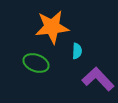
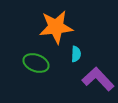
orange star: moved 4 px right
cyan semicircle: moved 1 px left, 3 px down
